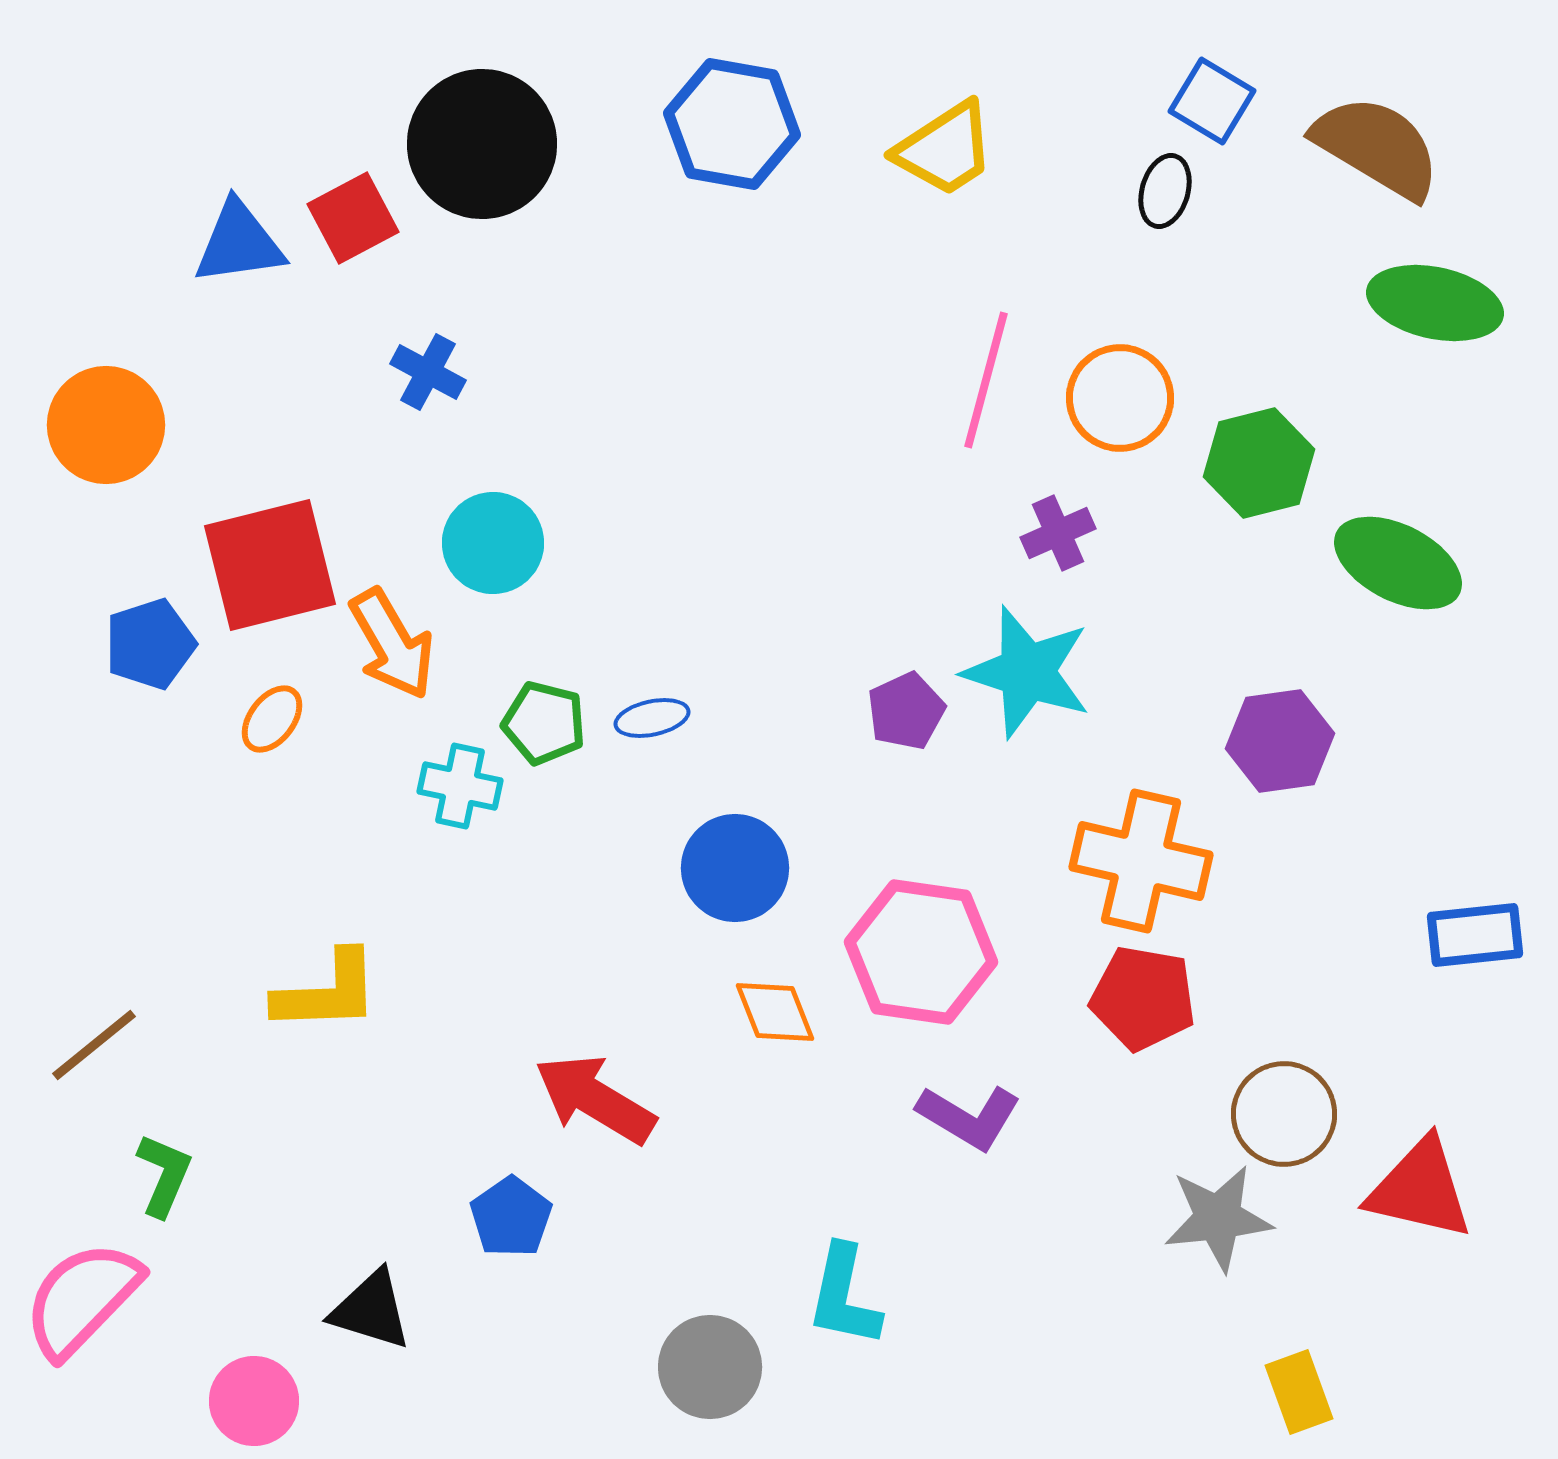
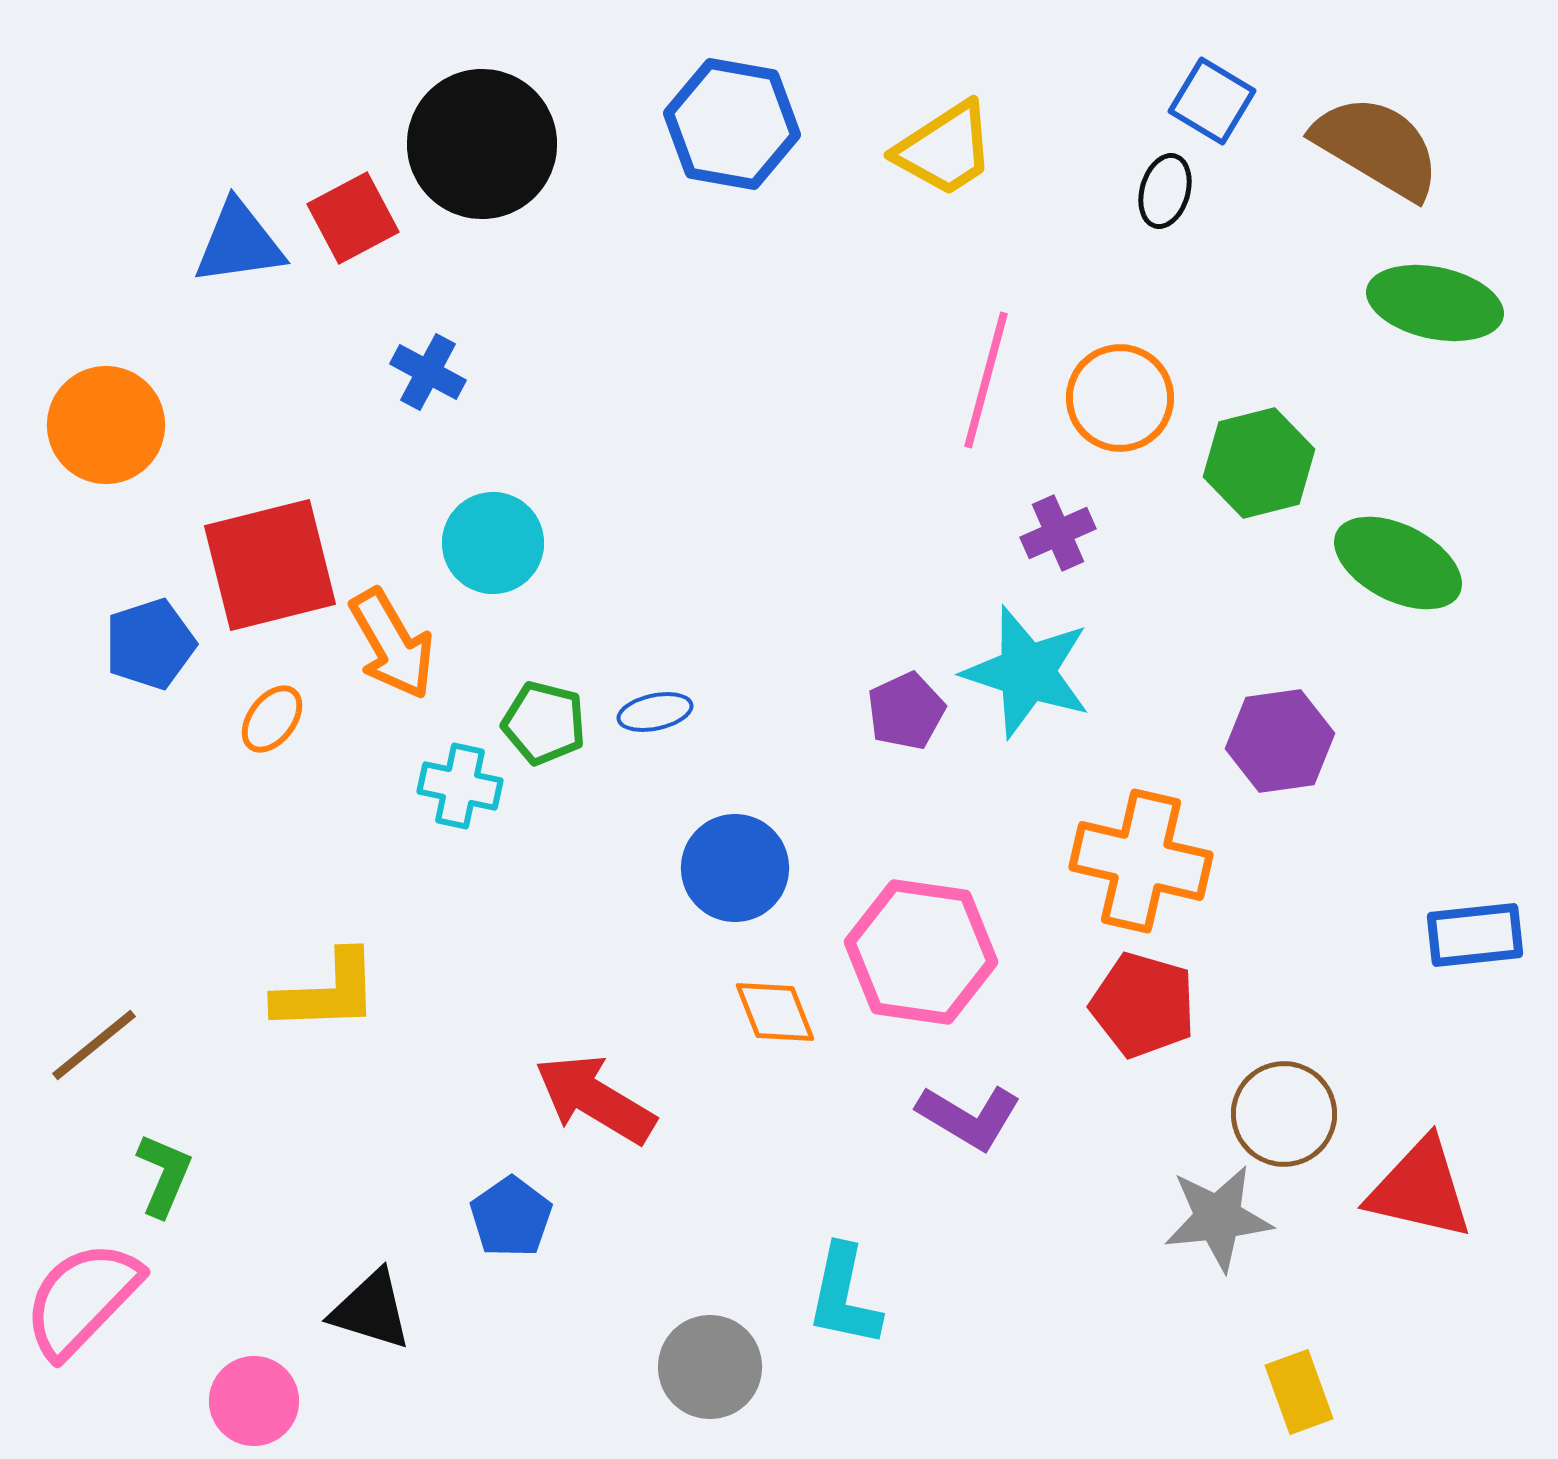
blue ellipse at (652, 718): moved 3 px right, 6 px up
red pentagon at (1143, 998): moved 7 px down; rotated 6 degrees clockwise
